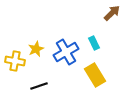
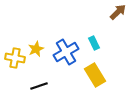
brown arrow: moved 6 px right, 1 px up
yellow cross: moved 3 px up
